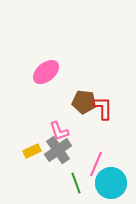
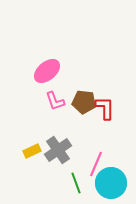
pink ellipse: moved 1 px right, 1 px up
red L-shape: moved 2 px right
pink L-shape: moved 4 px left, 30 px up
